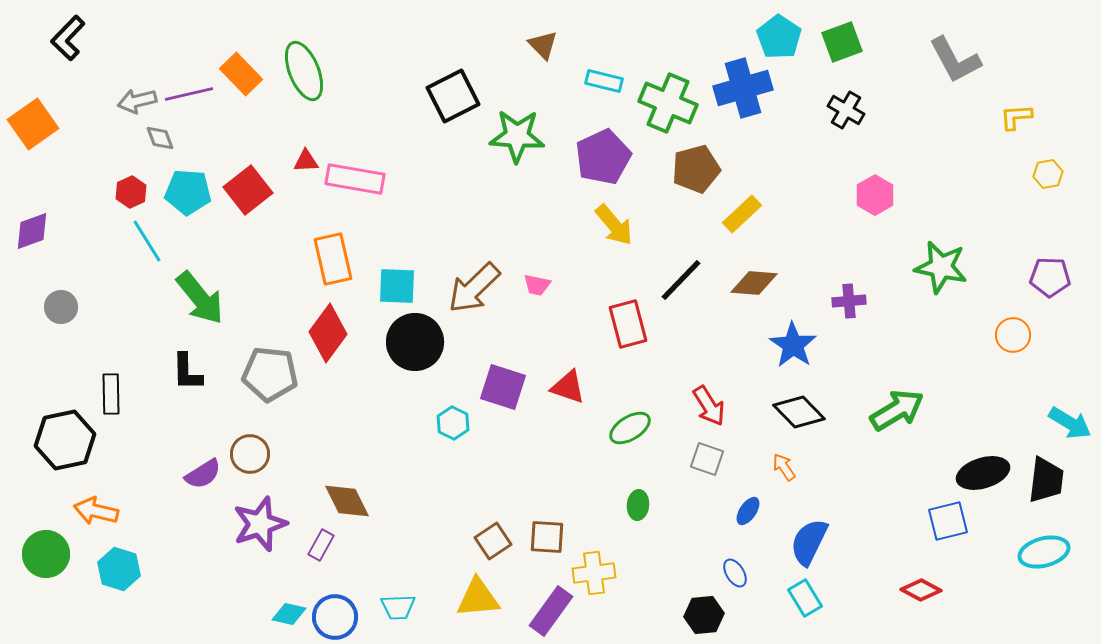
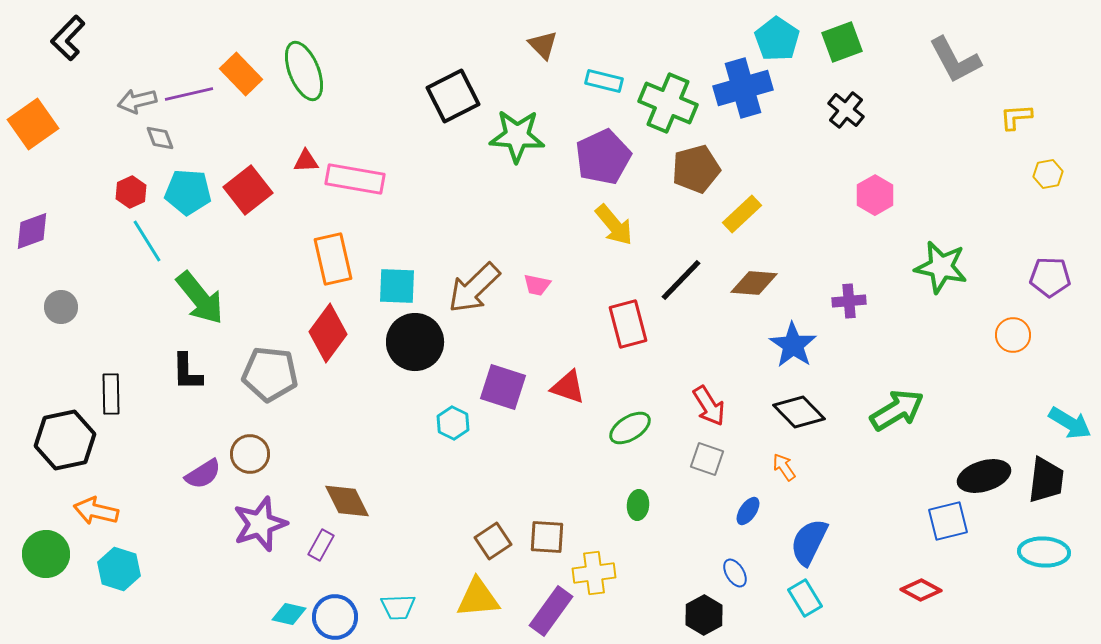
cyan pentagon at (779, 37): moved 2 px left, 2 px down
black cross at (846, 110): rotated 9 degrees clockwise
black ellipse at (983, 473): moved 1 px right, 3 px down
cyan ellipse at (1044, 552): rotated 18 degrees clockwise
black hexagon at (704, 615): rotated 24 degrees counterclockwise
